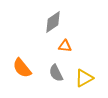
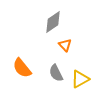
orange triangle: moved 1 px up; rotated 40 degrees clockwise
yellow triangle: moved 4 px left, 1 px down
